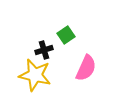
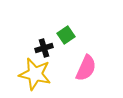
black cross: moved 2 px up
yellow star: moved 1 px up
